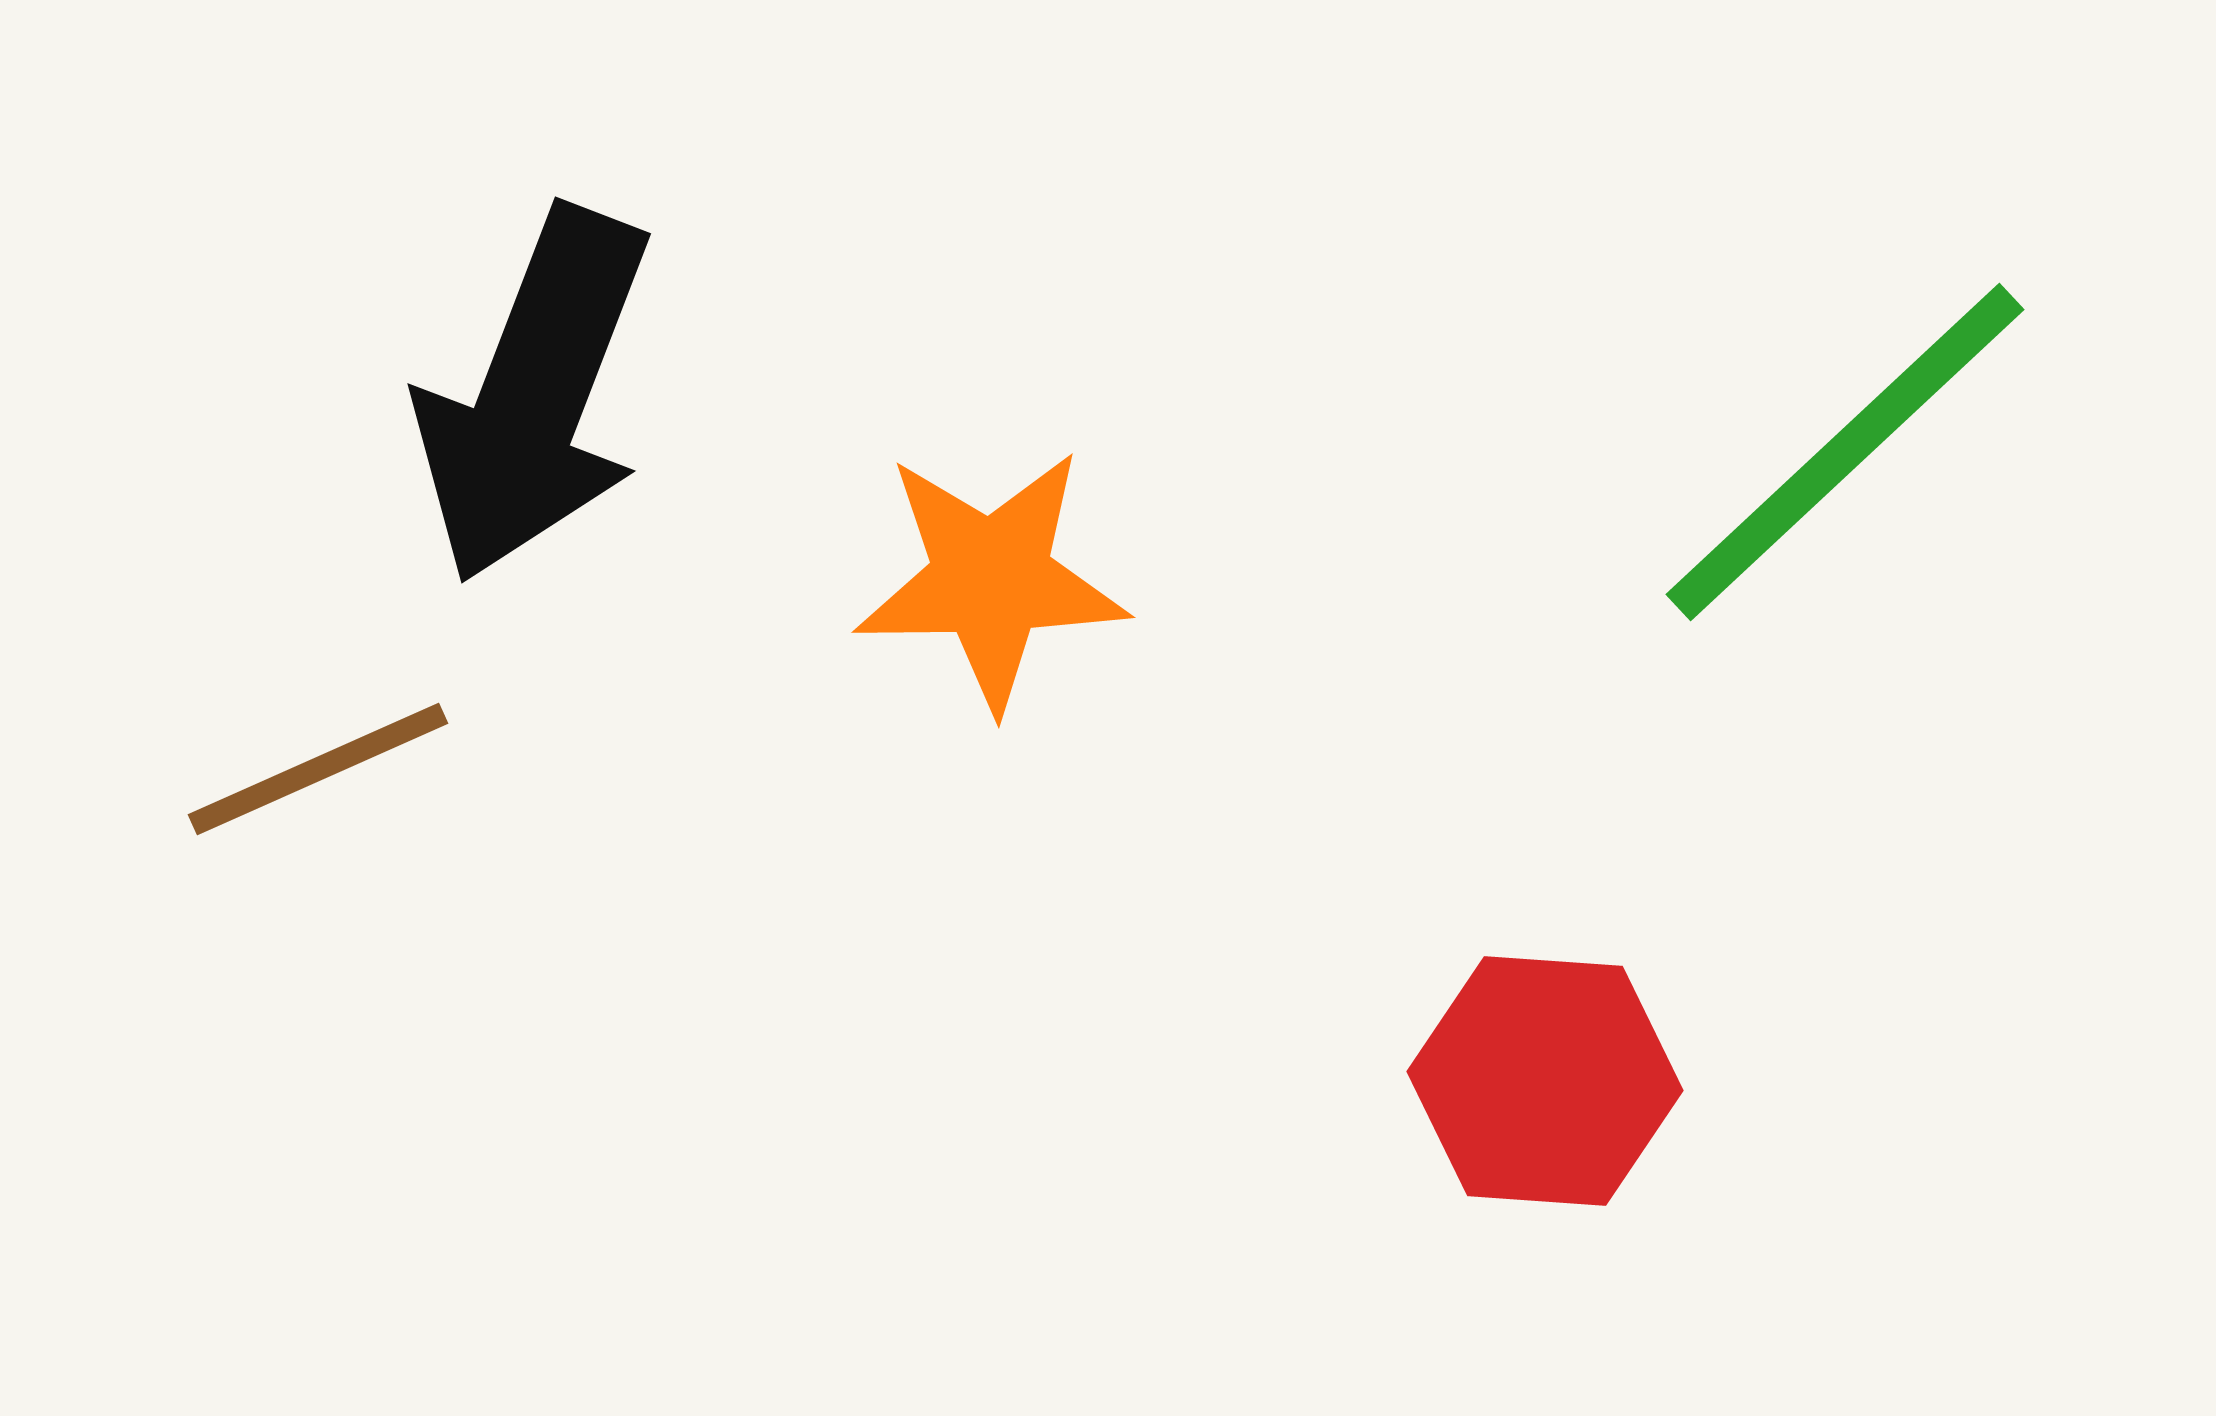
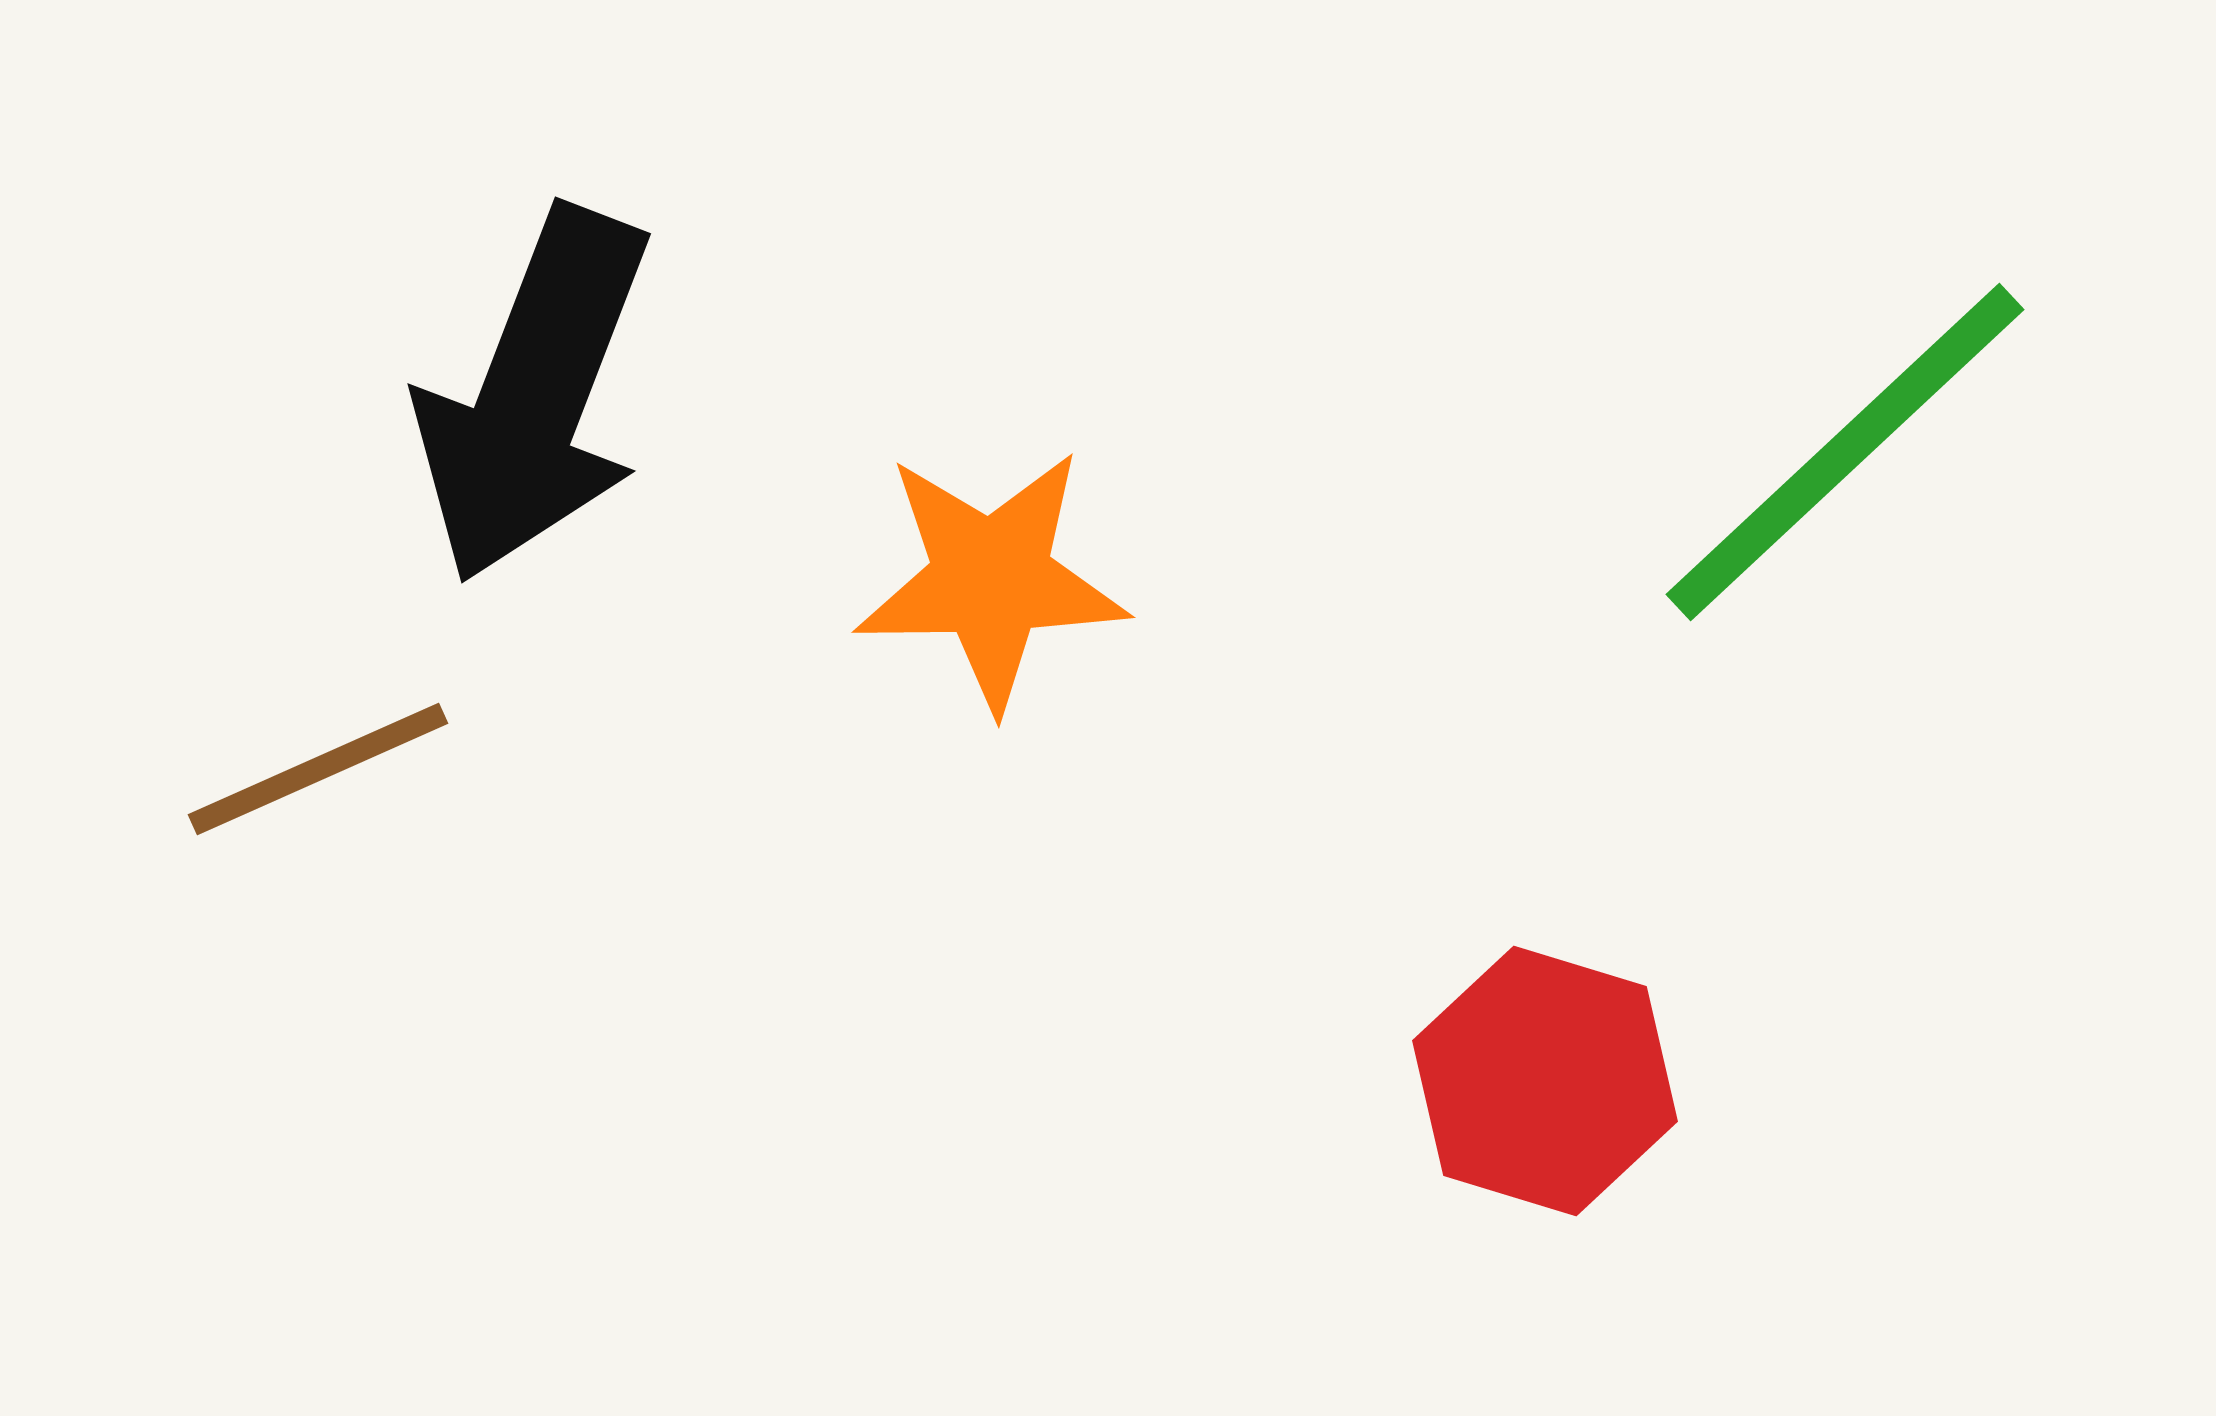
red hexagon: rotated 13 degrees clockwise
